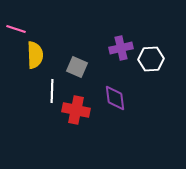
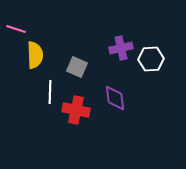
white line: moved 2 px left, 1 px down
